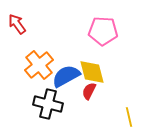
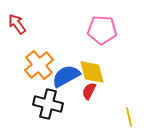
pink pentagon: moved 1 px left, 1 px up
